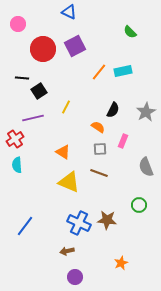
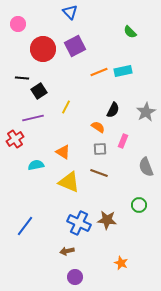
blue triangle: moved 1 px right; rotated 21 degrees clockwise
orange line: rotated 30 degrees clockwise
cyan semicircle: moved 19 px right; rotated 84 degrees clockwise
orange star: rotated 24 degrees counterclockwise
